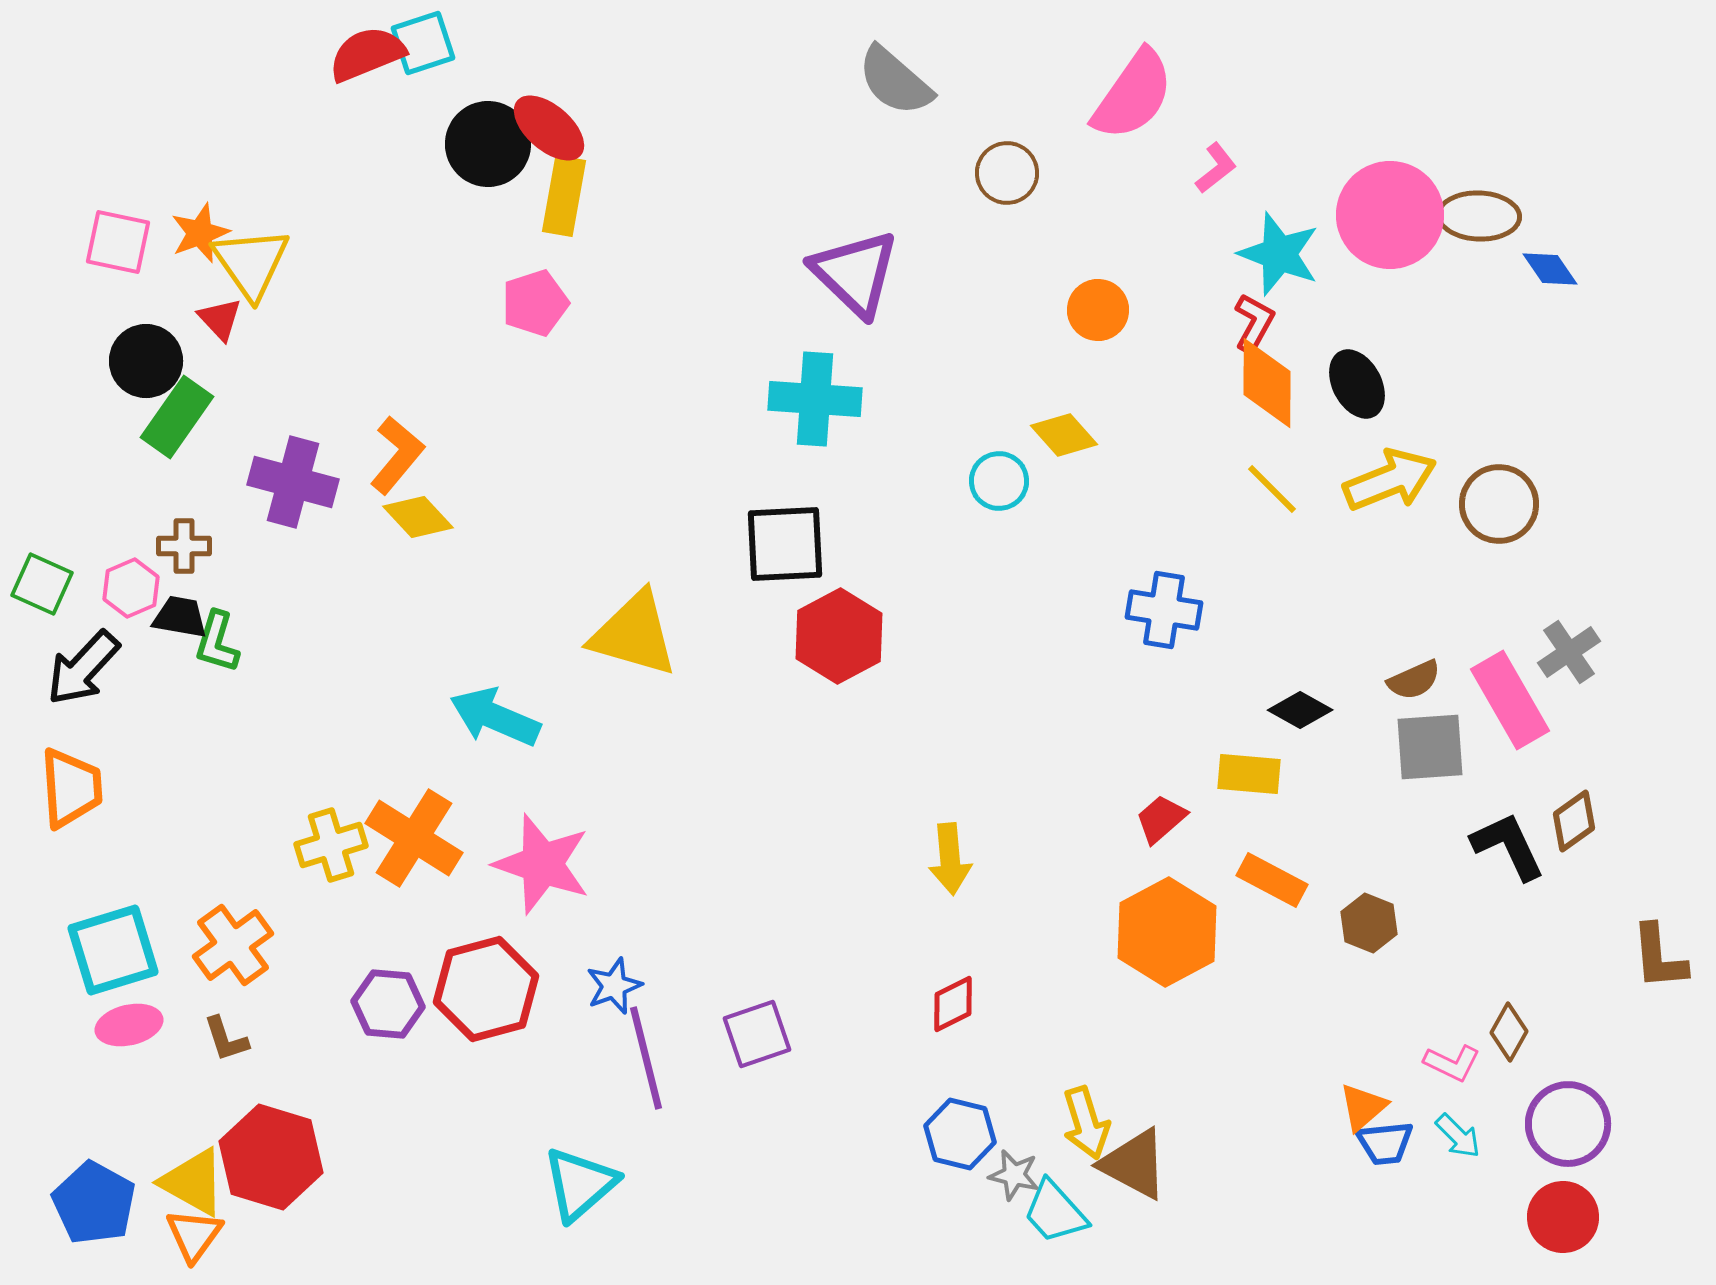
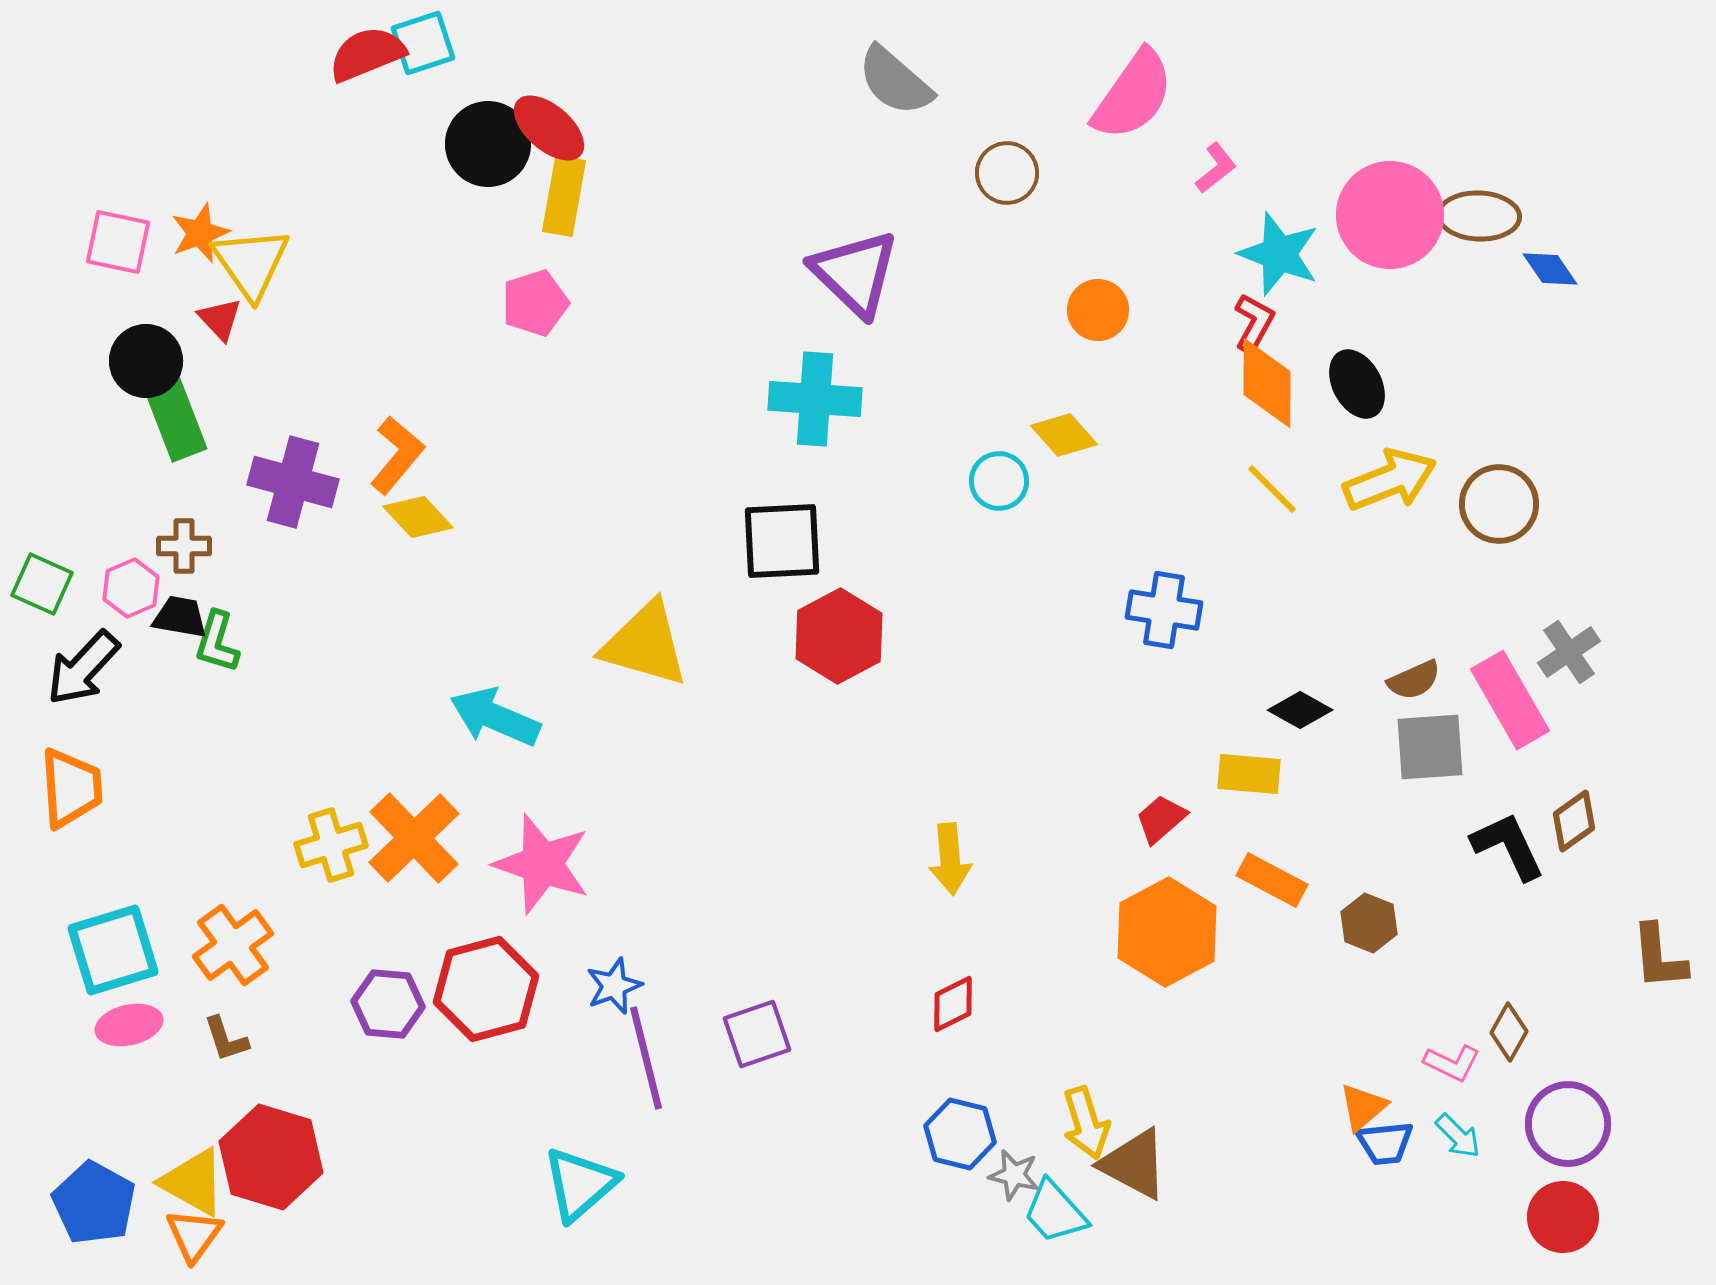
green rectangle at (177, 417): moved 1 px left, 3 px down; rotated 56 degrees counterclockwise
black square at (785, 544): moved 3 px left, 3 px up
yellow triangle at (634, 634): moved 11 px right, 10 px down
orange cross at (414, 838): rotated 14 degrees clockwise
